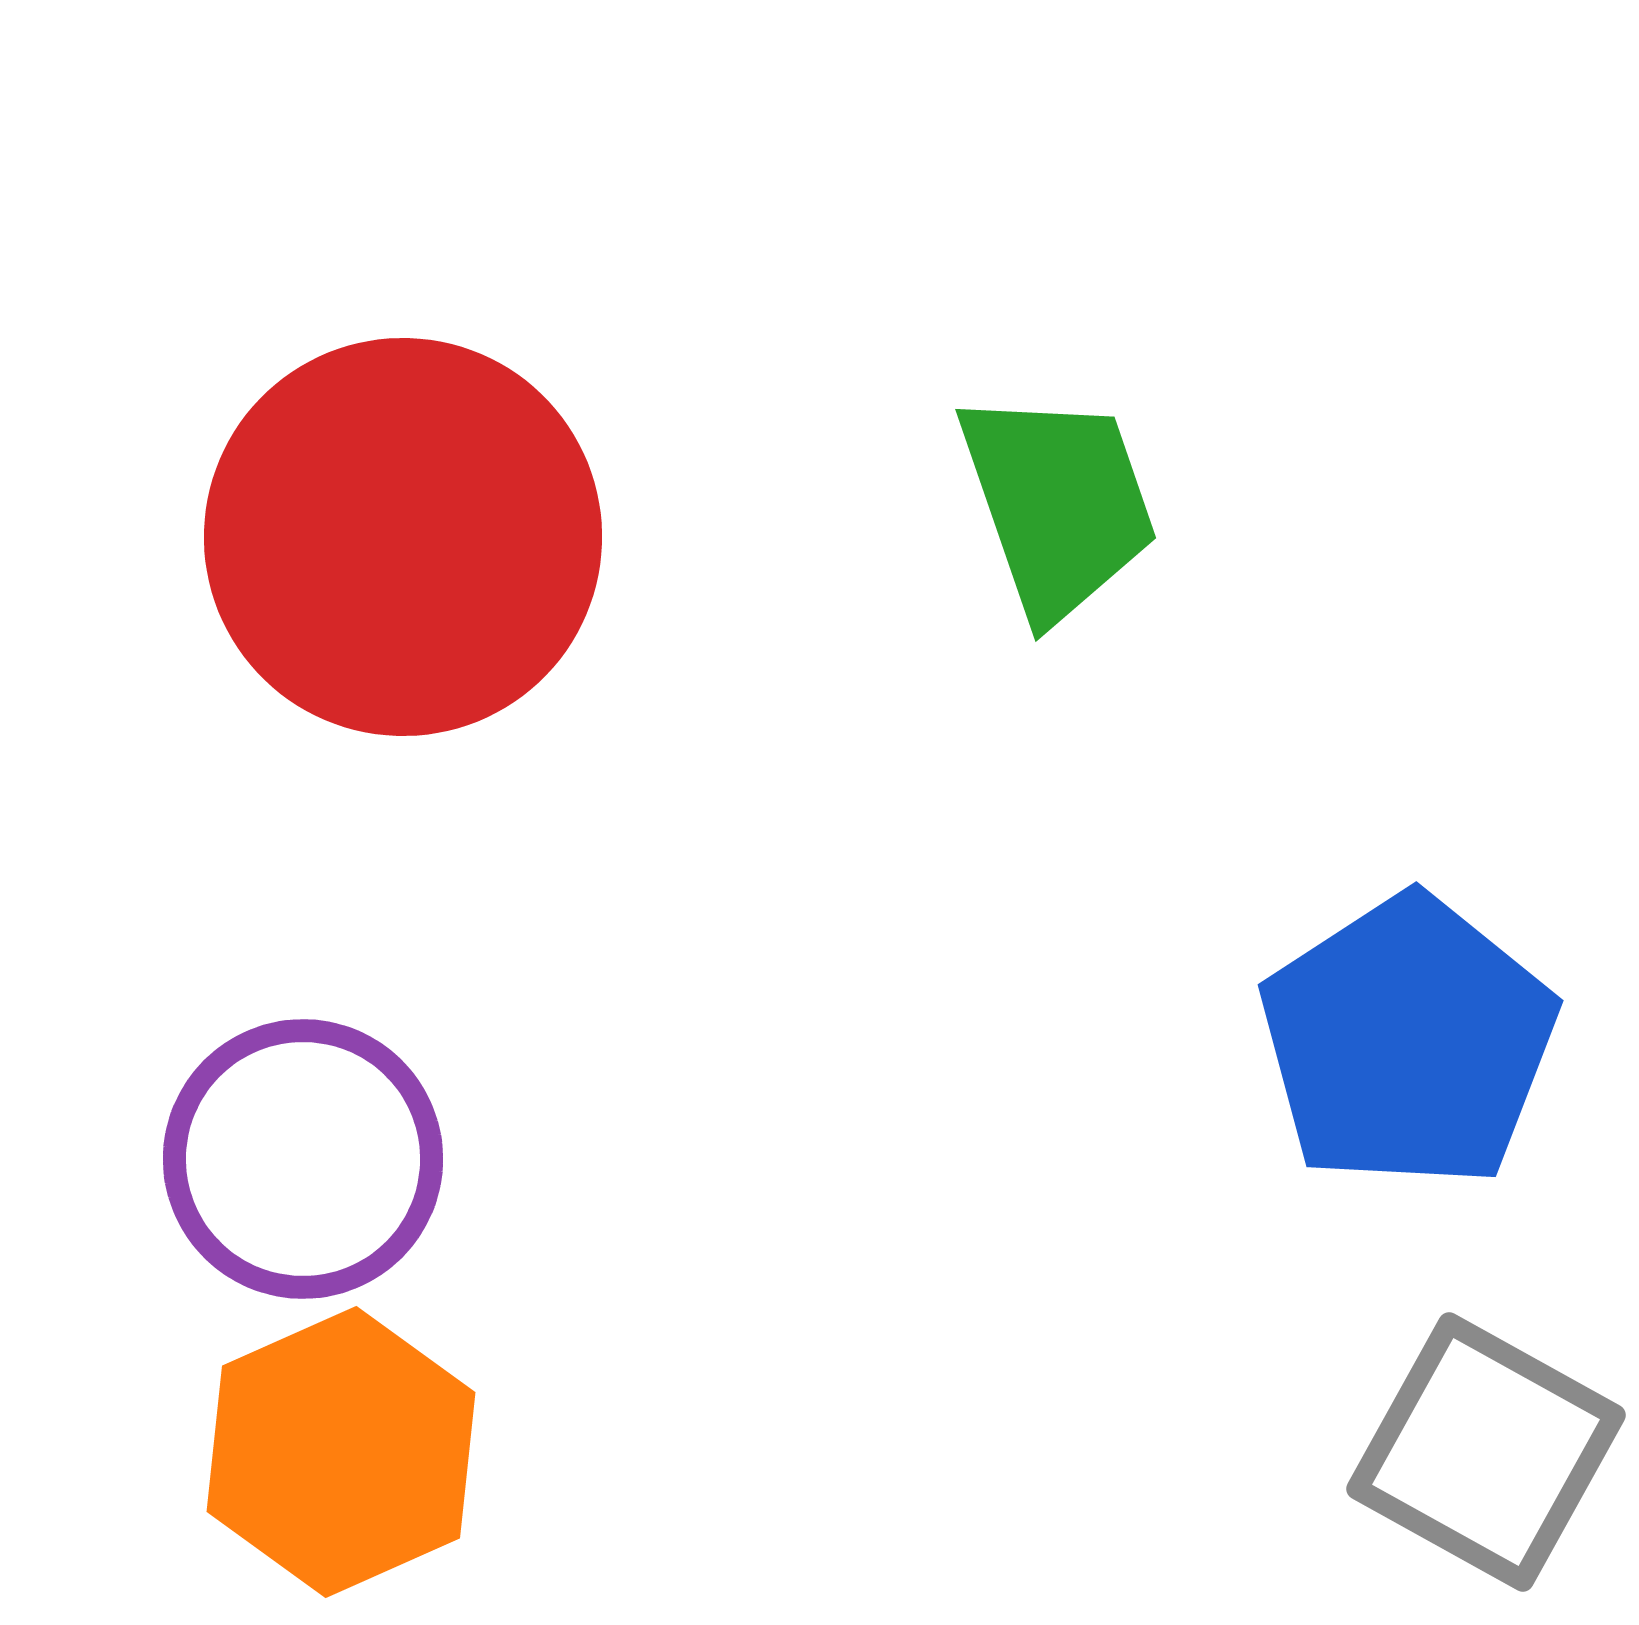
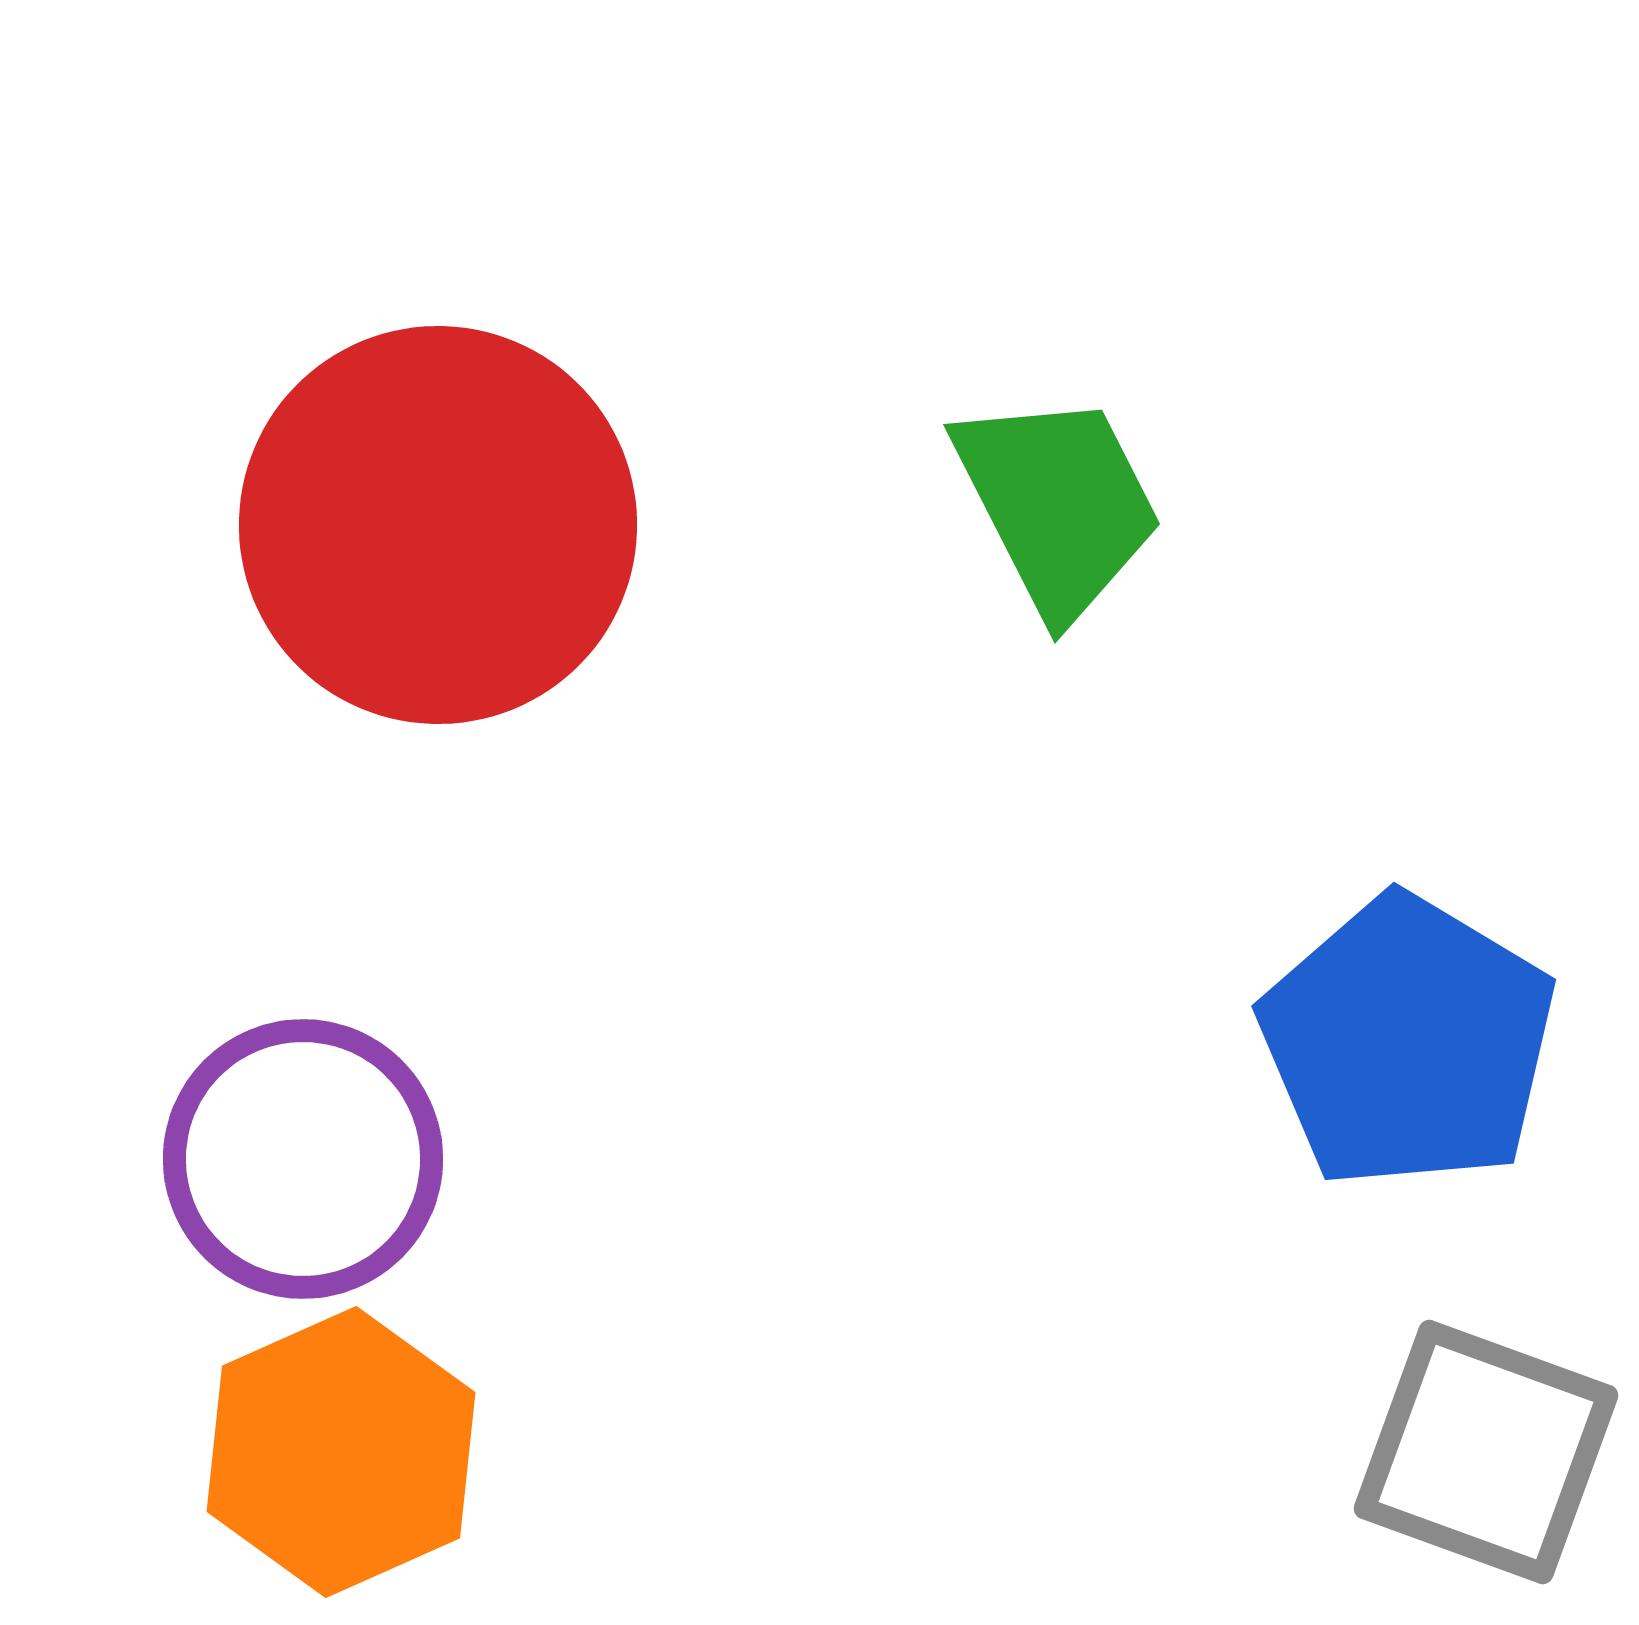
green trapezoid: rotated 8 degrees counterclockwise
red circle: moved 35 px right, 12 px up
blue pentagon: rotated 8 degrees counterclockwise
gray square: rotated 9 degrees counterclockwise
